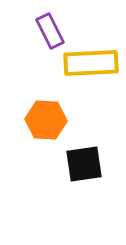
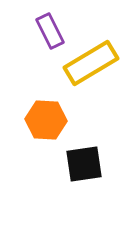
yellow rectangle: rotated 28 degrees counterclockwise
